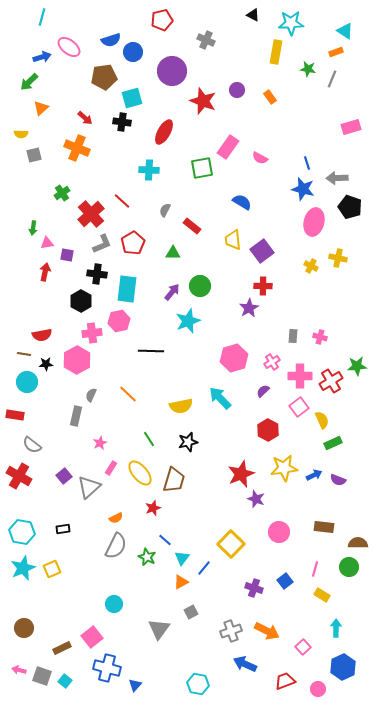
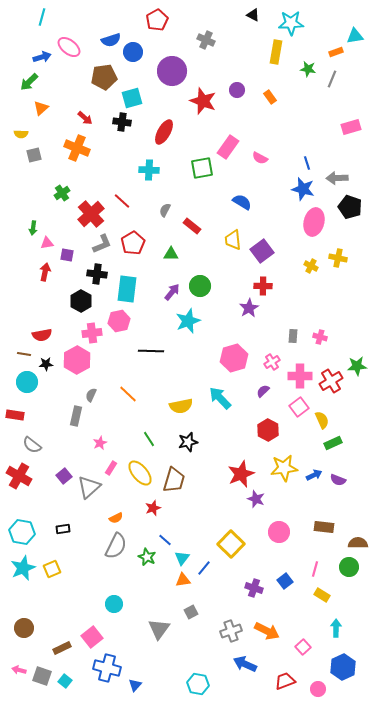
red pentagon at (162, 20): moved 5 px left; rotated 15 degrees counterclockwise
cyan triangle at (345, 31): moved 10 px right, 5 px down; rotated 42 degrees counterclockwise
green triangle at (173, 253): moved 2 px left, 1 px down
orange triangle at (181, 582): moved 2 px right, 2 px up; rotated 21 degrees clockwise
